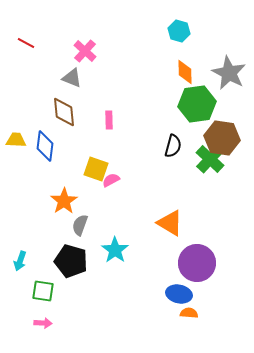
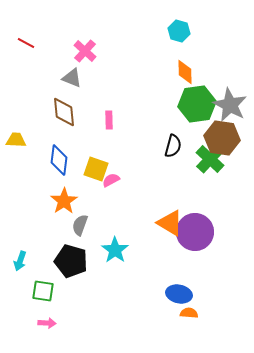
gray star: moved 1 px right, 32 px down
blue diamond: moved 14 px right, 14 px down
purple circle: moved 2 px left, 31 px up
pink arrow: moved 4 px right
